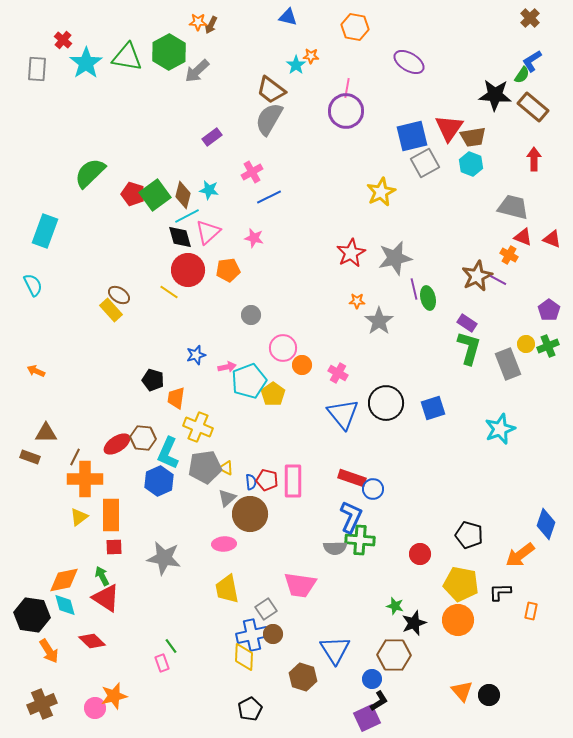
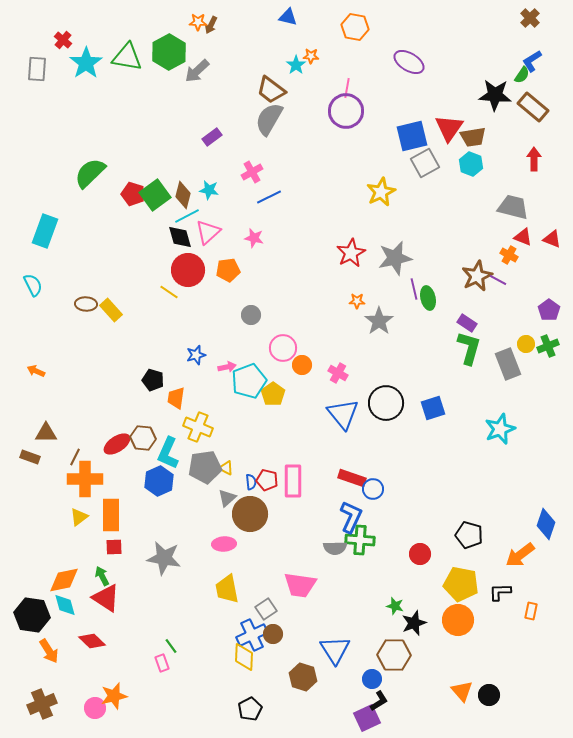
brown ellipse at (119, 295): moved 33 px left, 9 px down; rotated 30 degrees counterclockwise
blue cross at (252, 635): rotated 12 degrees counterclockwise
